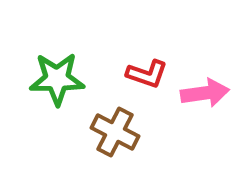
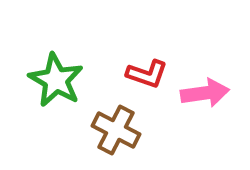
green star: moved 1 px left, 1 px down; rotated 30 degrees clockwise
brown cross: moved 1 px right, 2 px up
